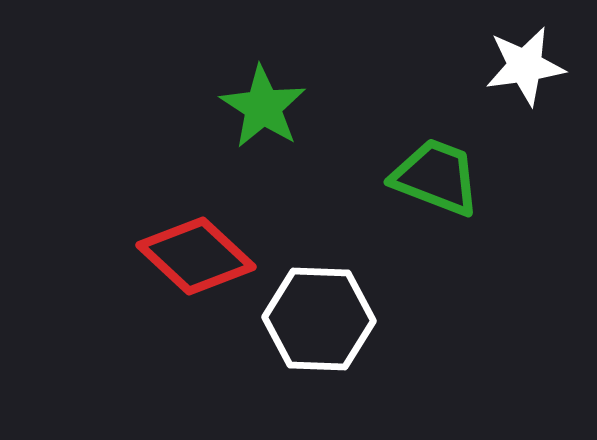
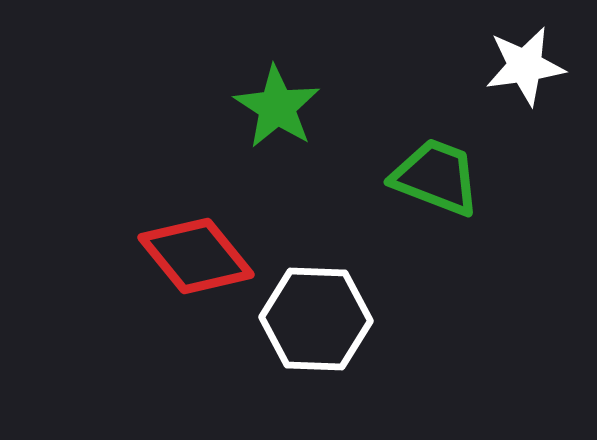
green star: moved 14 px right
red diamond: rotated 8 degrees clockwise
white hexagon: moved 3 px left
